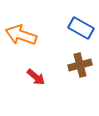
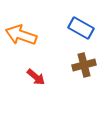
brown cross: moved 4 px right
